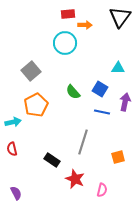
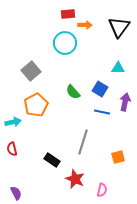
black triangle: moved 1 px left, 10 px down
